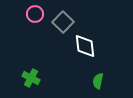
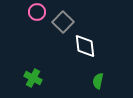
pink circle: moved 2 px right, 2 px up
green cross: moved 2 px right
